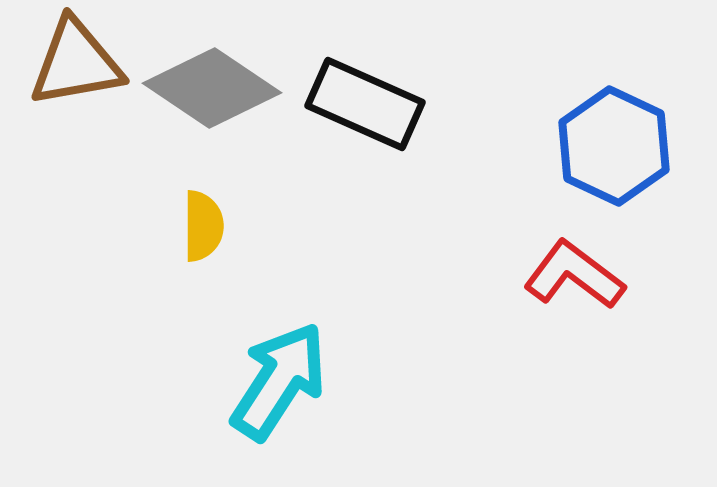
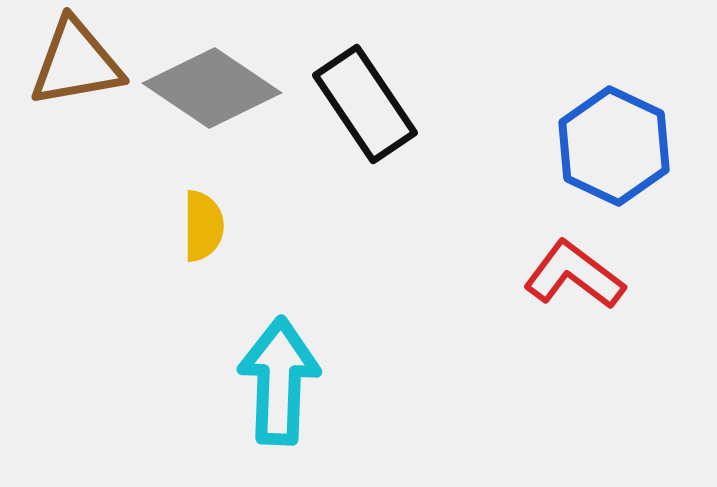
black rectangle: rotated 32 degrees clockwise
cyan arrow: rotated 31 degrees counterclockwise
